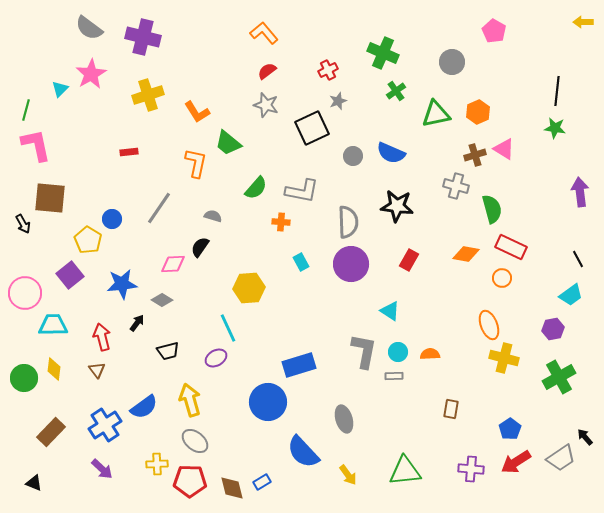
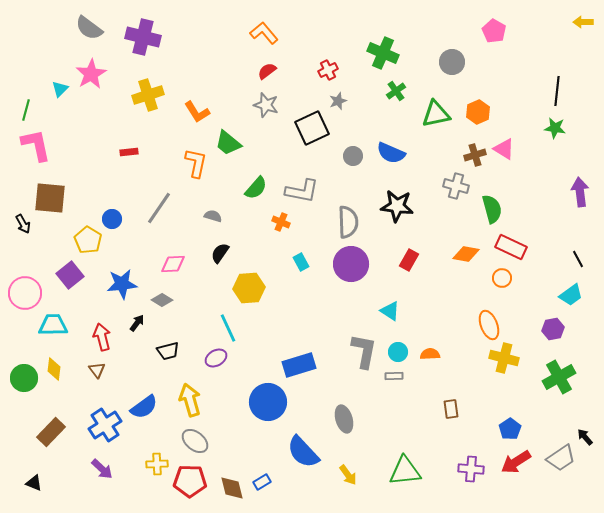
orange cross at (281, 222): rotated 18 degrees clockwise
black semicircle at (200, 247): moved 20 px right, 6 px down
brown rectangle at (451, 409): rotated 18 degrees counterclockwise
